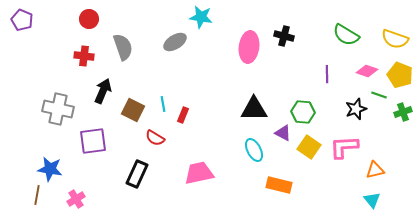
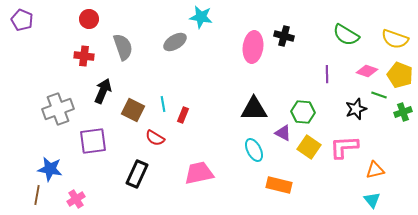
pink ellipse: moved 4 px right
gray cross: rotated 32 degrees counterclockwise
